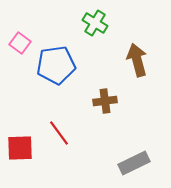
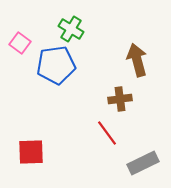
green cross: moved 24 px left, 6 px down
brown cross: moved 15 px right, 2 px up
red line: moved 48 px right
red square: moved 11 px right, 4 px down
gray rectangle: moved 9 px right
